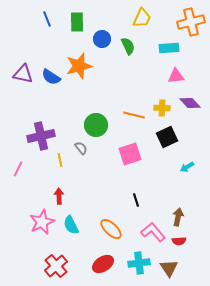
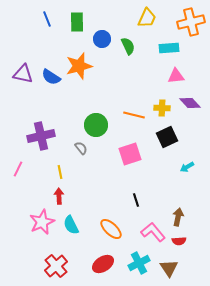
yellow trapezoid: moved 5 px right
yellow line: moved 12 px down
cyan cross: rotated 20 degrees counterclockwise
